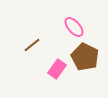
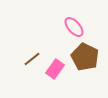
brown line: moved 14 px down
pink rectangle: moved 2 px left
